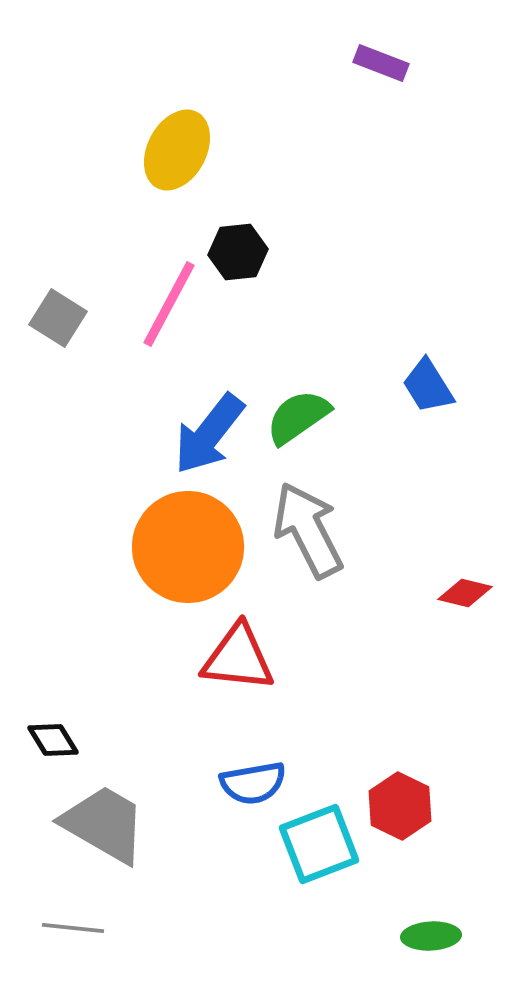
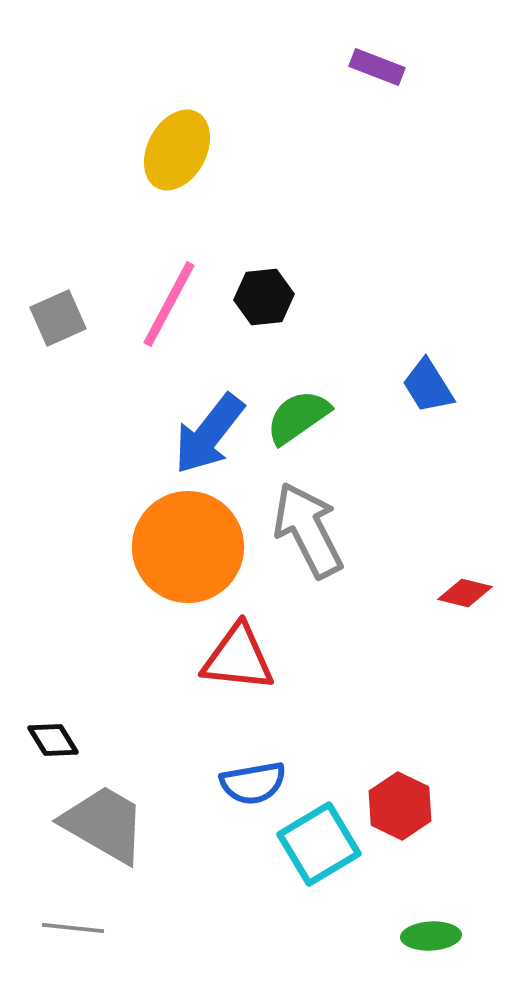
purple rectangle: moved 4 px left, 4 px down
black hexagon: moved 26 px right, 45 px down
gray square: rotated 34 degrees clockwise
cyan square: rotated 10 degrees counterclockwise
